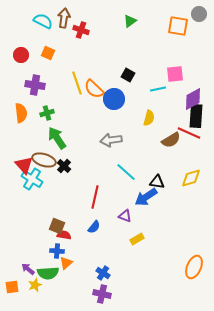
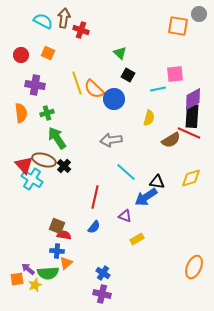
green triangle at (130, 21): moved 10 px left, 32 px down; rotated 40 degrees counterclockwise
black rectangle at (196, 116): moved 4 px left
orange square at (12, 287): moved 5 px right, 8 px up
